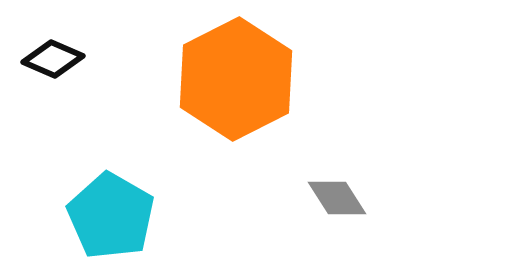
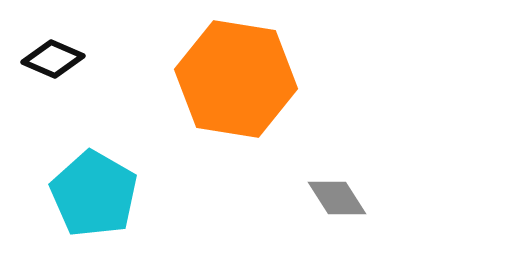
orange hexagon: rotated 24 degrees counterclockwise
cyan pentagon: moved 17 px left, 22 px up
